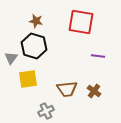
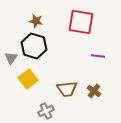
yellow square: rotated 30 degrees counterclockwise
